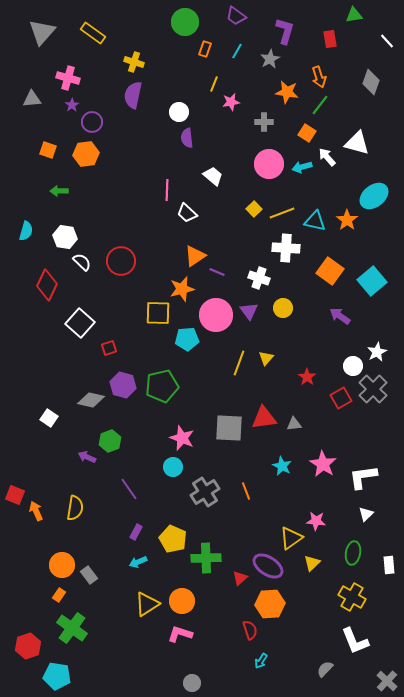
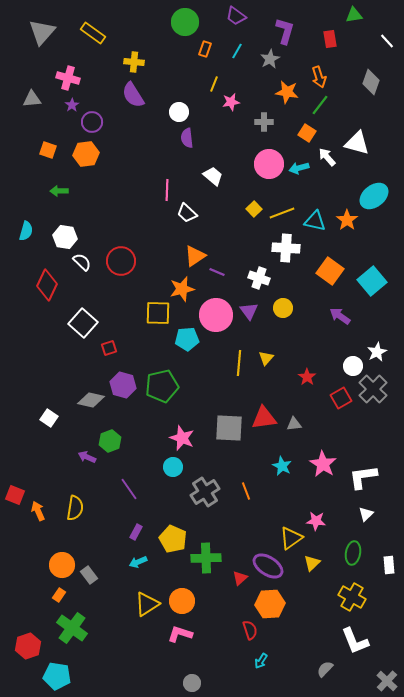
yellow cross at (134, 62): rotated 12 degrees counterclockwise
purple semicircle at (133, 95): rotated 44 degrees counterclockwise
cyan arrow at (302, 167): moved 3 px left, 1 px down
white square at (80, 323): moved 3 px right
yellow line at (239, 363): rotated 15 degrees counterclockwise
orange arrow at (36, 511): moved 2 px right
